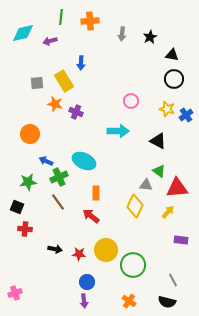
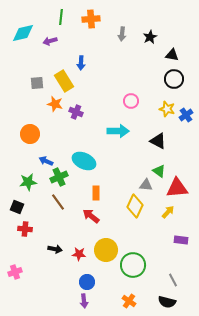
orange cross at (90, 21): moved 1 px right, 2 px up
pink cross at (15, 293): moved 21 px up
